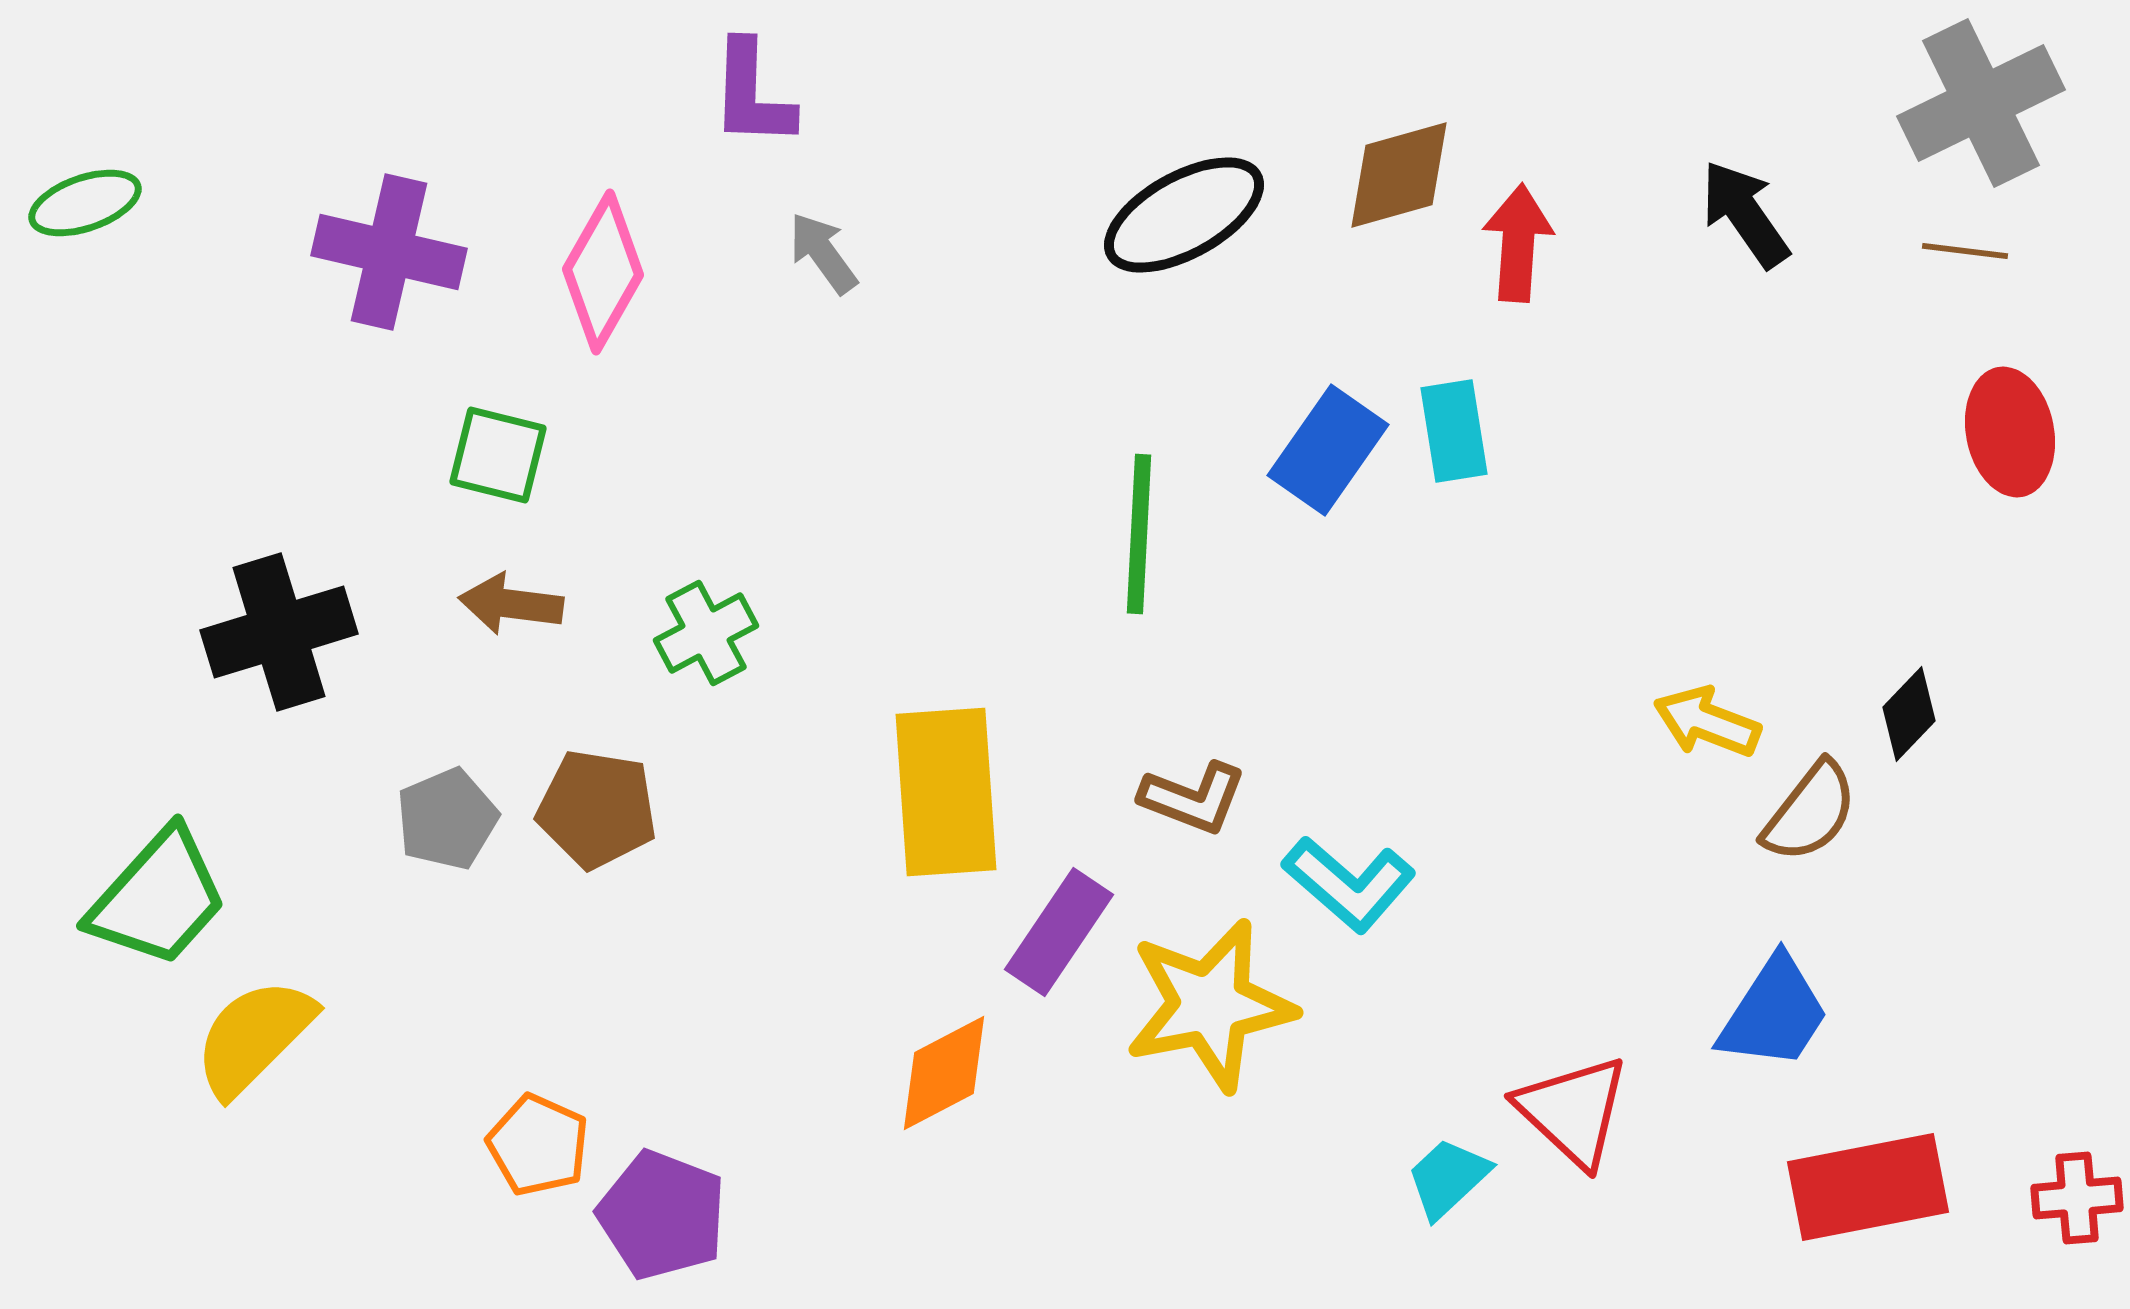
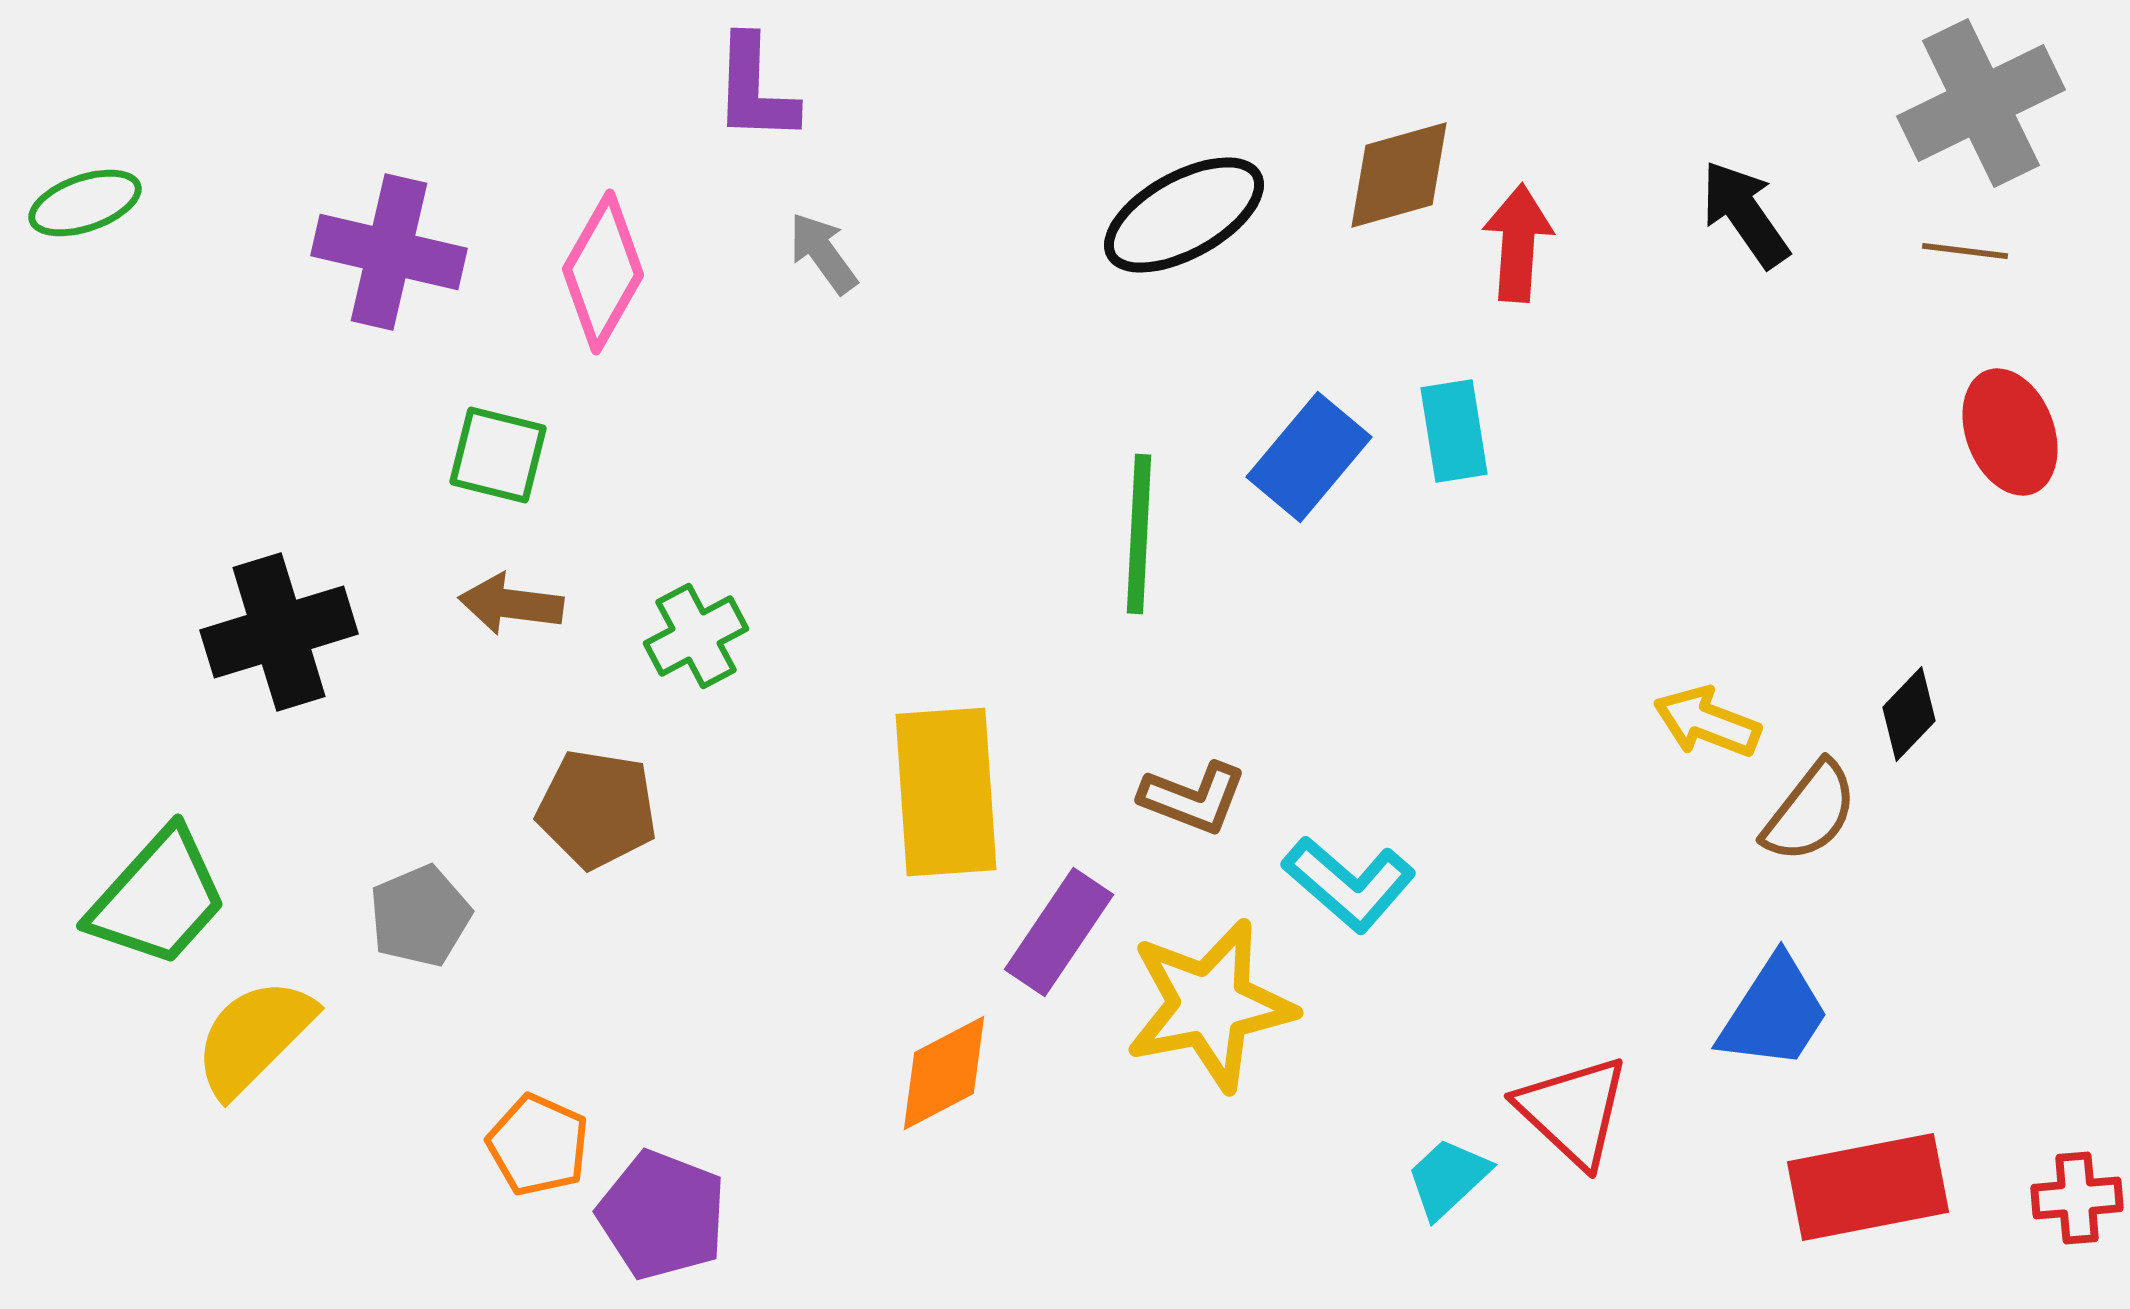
purple L-shape: moved 3 px right, 5 px up
red ellipse: rotated 10 degrees counterclockwise
blue rectangle: moved 19 px left, 7 px down; rotated 5 degrees clockwise
green cross: moved 10 px left, 3 px down
gray pentagon: moved 27 px left, 97 px down
